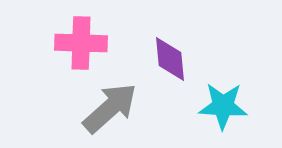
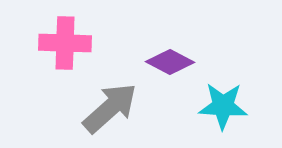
pink cross: moved 16 px left
purple diamond: moved 3 px down; rotated 57 degrees counterclockwise
